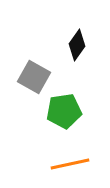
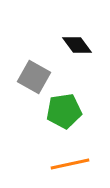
black diamond: rotated 72 degrees counterclockwise
